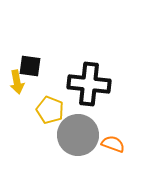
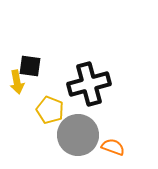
black cross: rotated 21 degrees counterclockwise
orange semicircle: moved 3 px down
